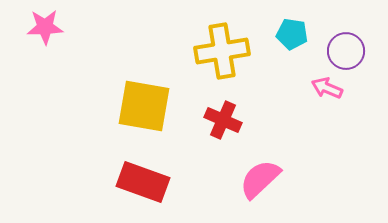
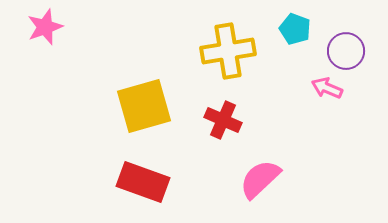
pink star: rotated 18 degrees counterclockwise
cyan pentagon: moved 3 px right, 5 px up; rotated 12 degrees clockwise
yellow cross: moved 6 px right
yellow square: rotated 26 degrees counterclockwise
